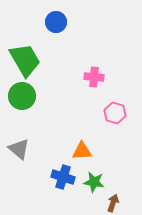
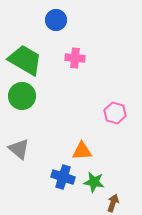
blue circle: moved 2 px up
green trapezoid: rotated 30 degrees counterclockwise
pink cross: moved 19 px left, 19 px up
